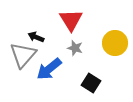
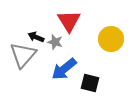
red triangle: moved 2 px left, 1 px down
yellow circle: moved 4 px left, 4 px up
gray star: moved 20 px left, 6 px up
blue arrow: moved 15 px right
black square: moved 1 px left; rotated 18 degrees counterclockwise
